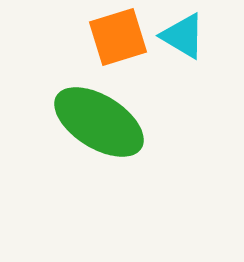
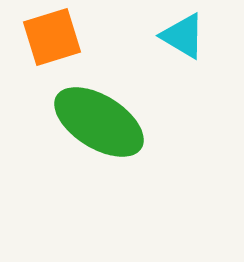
orange square: moved 66 px left
